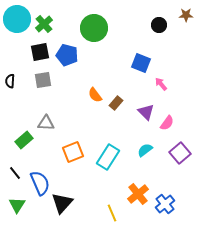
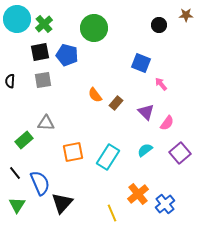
orange square: rotated 10 degrees clockwise
